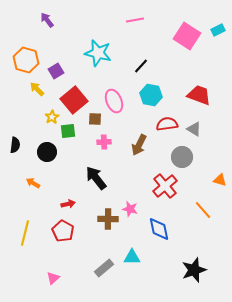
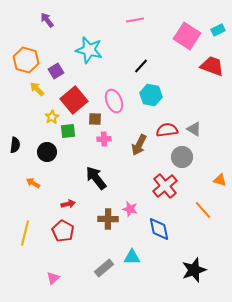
cyan star: moved 9 px left, 3 px up
red trapezoid: moved 13 px right, 29 px up
red semicircle: moved 6 px down
pink cross: moved 3 px up
